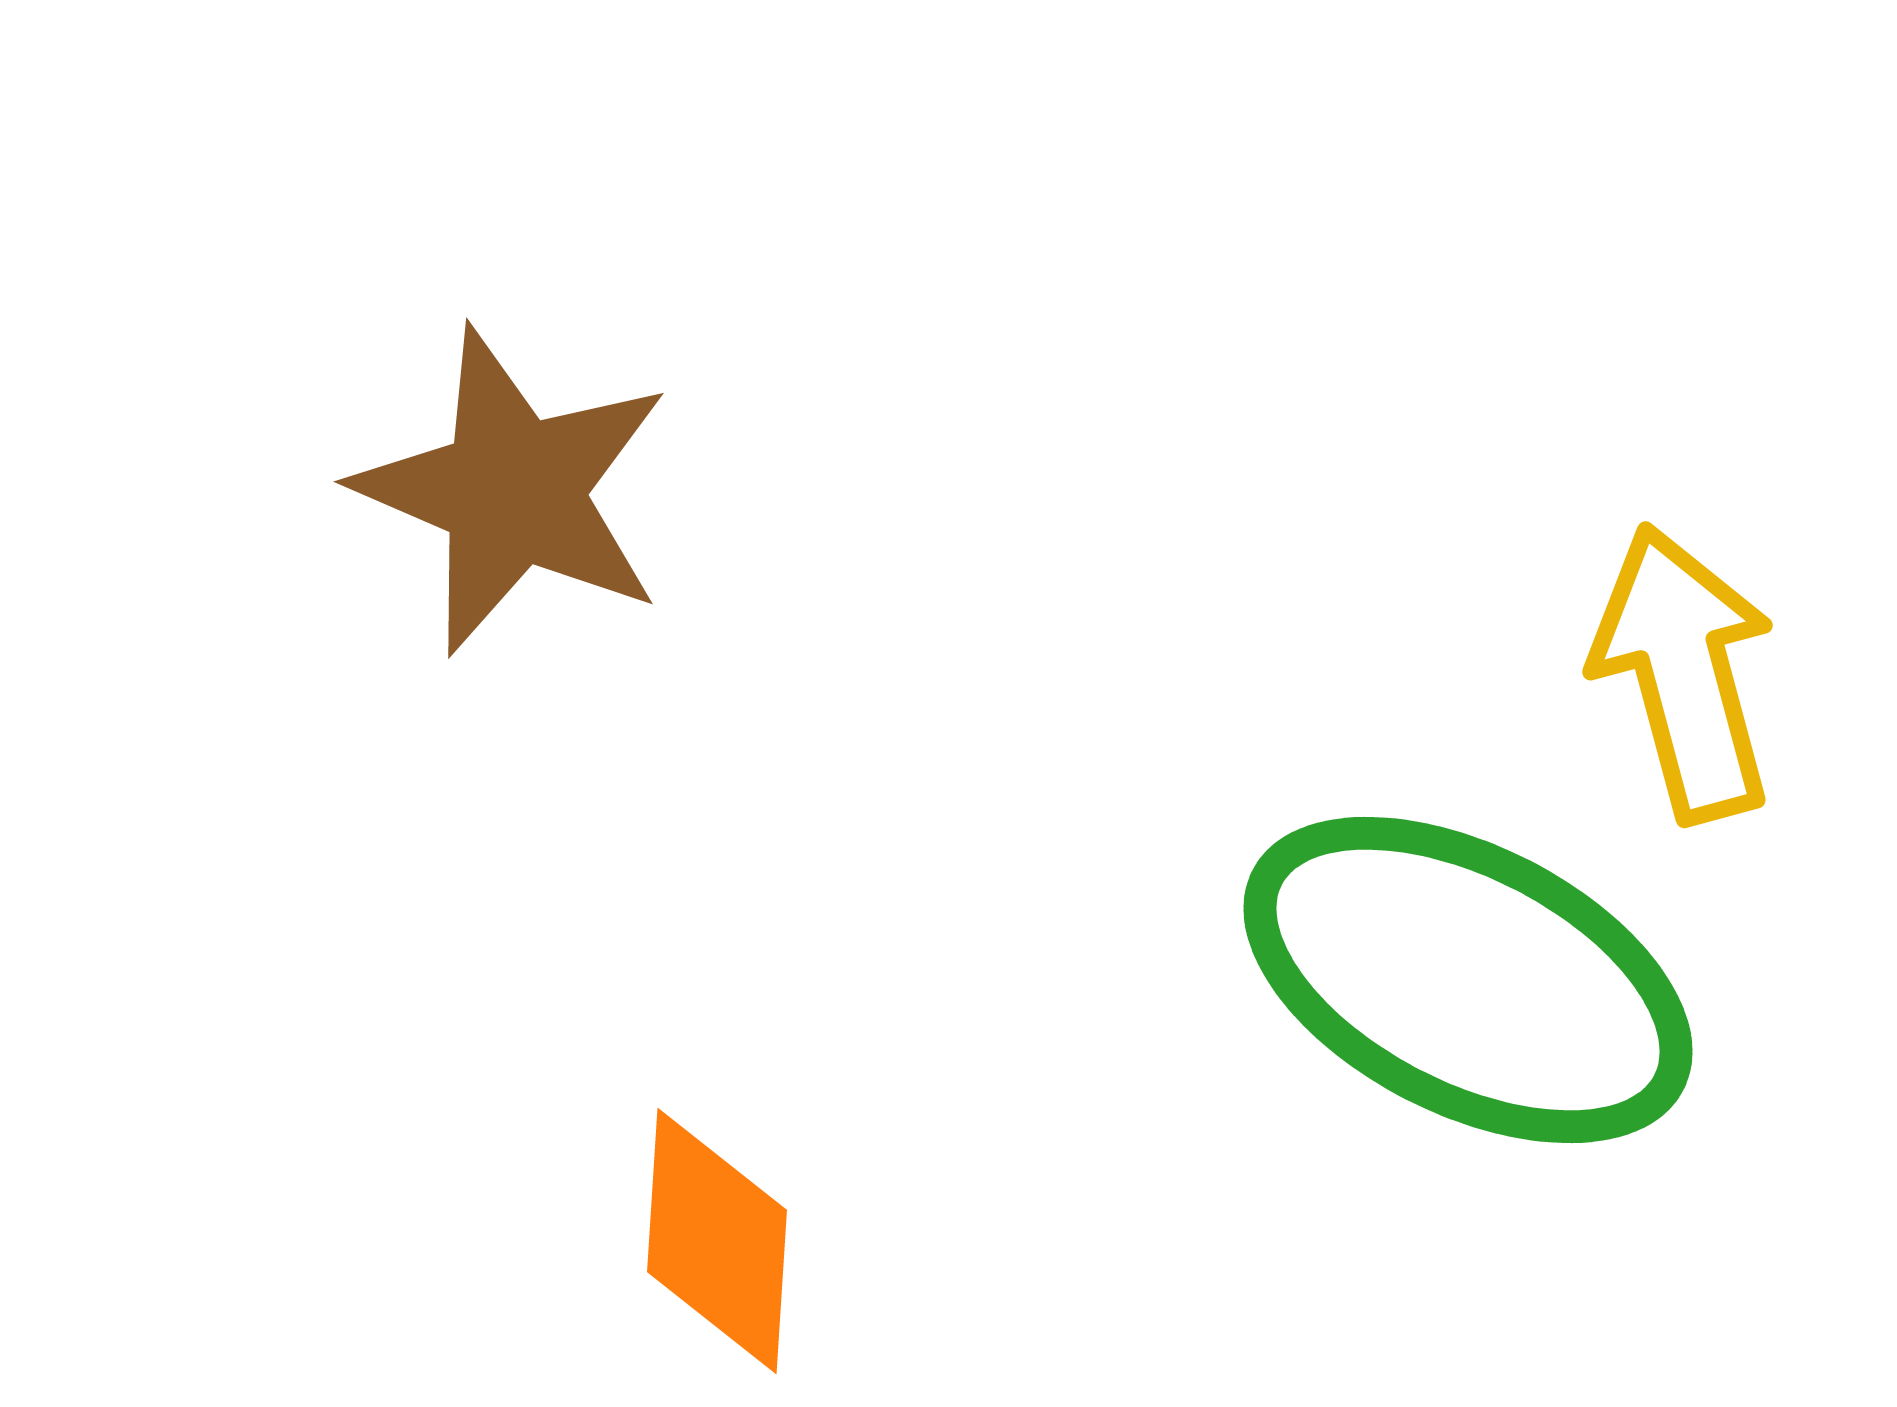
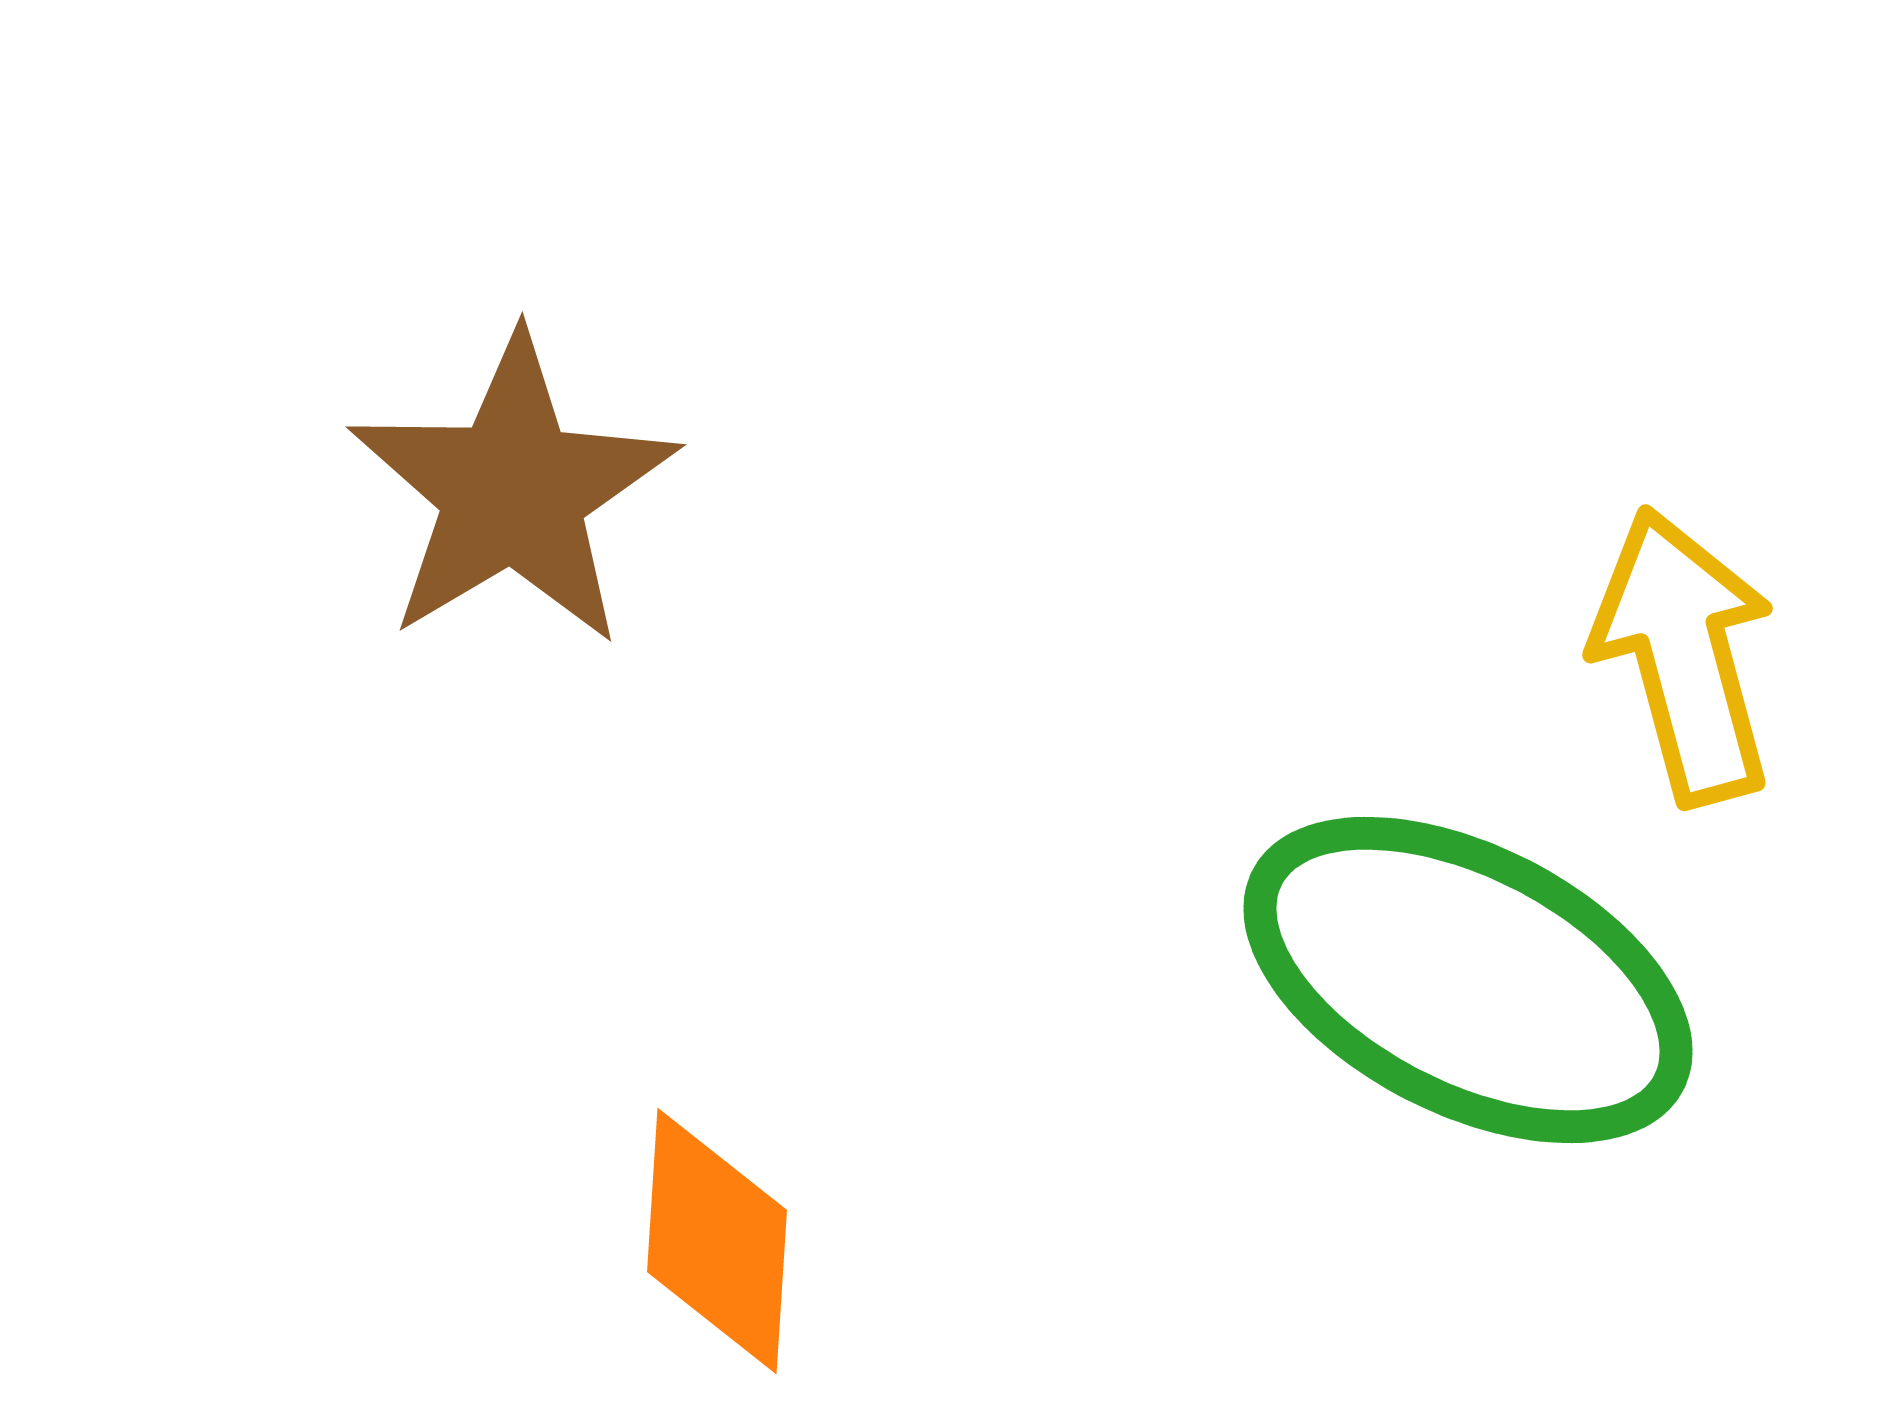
brown star: rotated 18 degrees clockwise
yellow arrow: moved 17 px up
